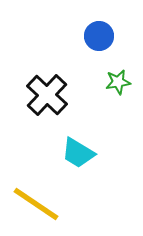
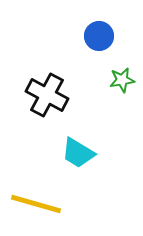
green star: moved 4 px right, 2 px up
black cross: rotated 15 degrees counterclockwise
yellow line: rotated 18 degrees counterclockwise
